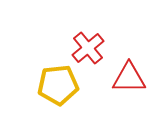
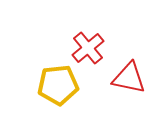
red triangle: rotated 12 degrees clockwise
